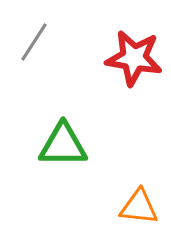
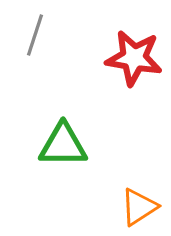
gray line: moved 1 px right, 7 px up; rotated 15 degrees counterclockwise
orange triangle: rotated 39 degrees counterclockwise
